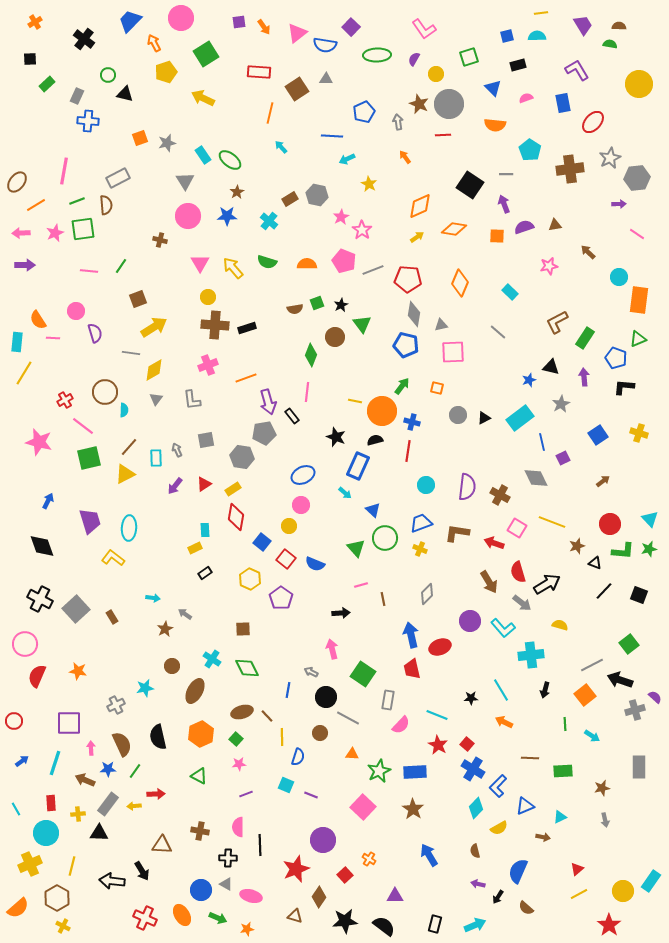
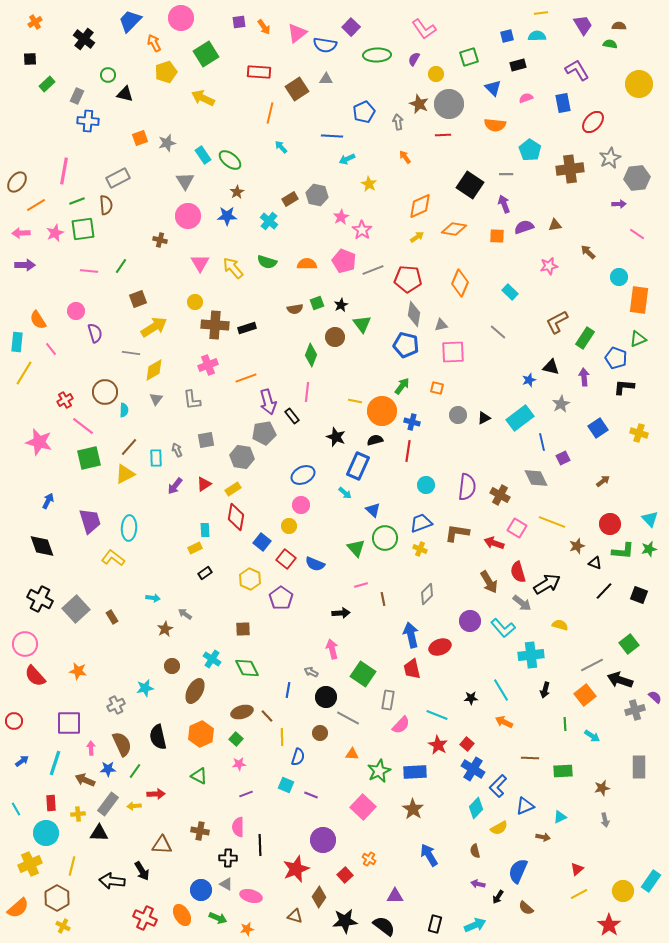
yellow circle at (208, 297): moved 13 px left, 5 px down
pink line at (53, 338): moved 2 px left, 11 px down; rotated 48 degrees clockwise
blue square at (598, 435): moved 7 px up
red semicircle at (37, 676): moved 2 px left; rotated 65 degrees counterclockwise
